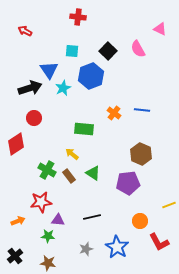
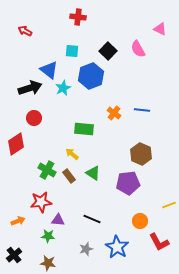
blue triangle: rotated 18 degrees counterclockwise
black line: moved 2 px down; rotated 36 degrees clockwise
black cross: moved 1 px left, 1 px up
